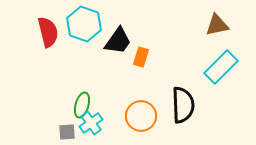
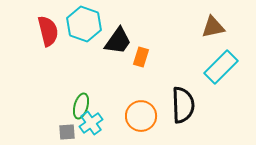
brown triangle: moved 4 px left, 2 px down
red semicircle: moved 1 px up
green ellipse: moved 1 px left, 1 px down
